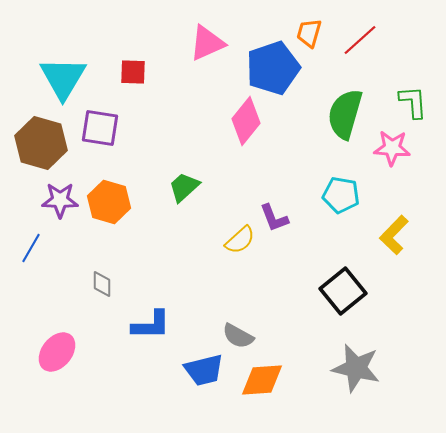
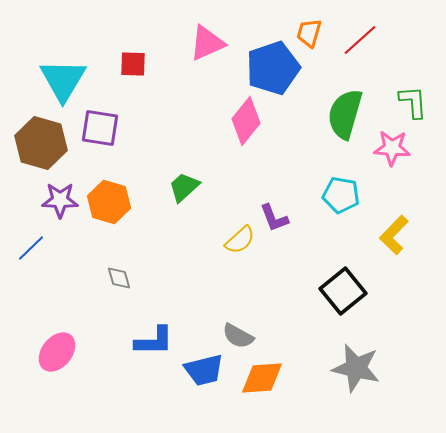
red square: moved 8 px up
cyan triangle: moved 2 px down
blue line: rotated 16 degrees clockwise
gray diamond: moved 17 px right, 6 px up; rotated 16 degrees counterclockwise
blue L-shape: moved 3 px right, 16 px down
orange diamond: moved 2 px up
